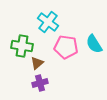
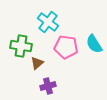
green cross: moved 1 px left
purple cross: moved 8 px right, 3 px down
